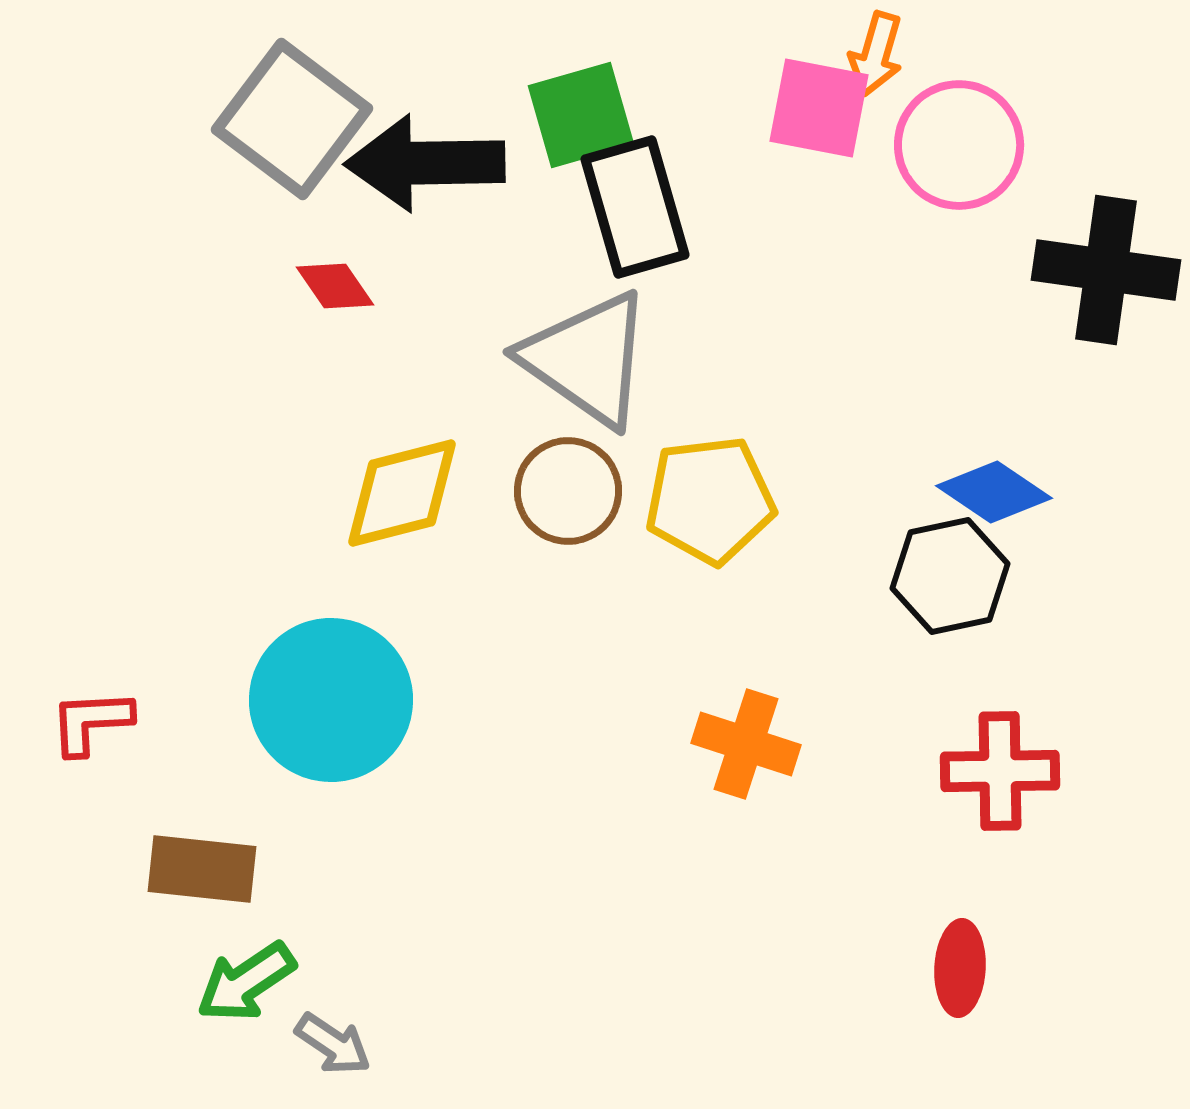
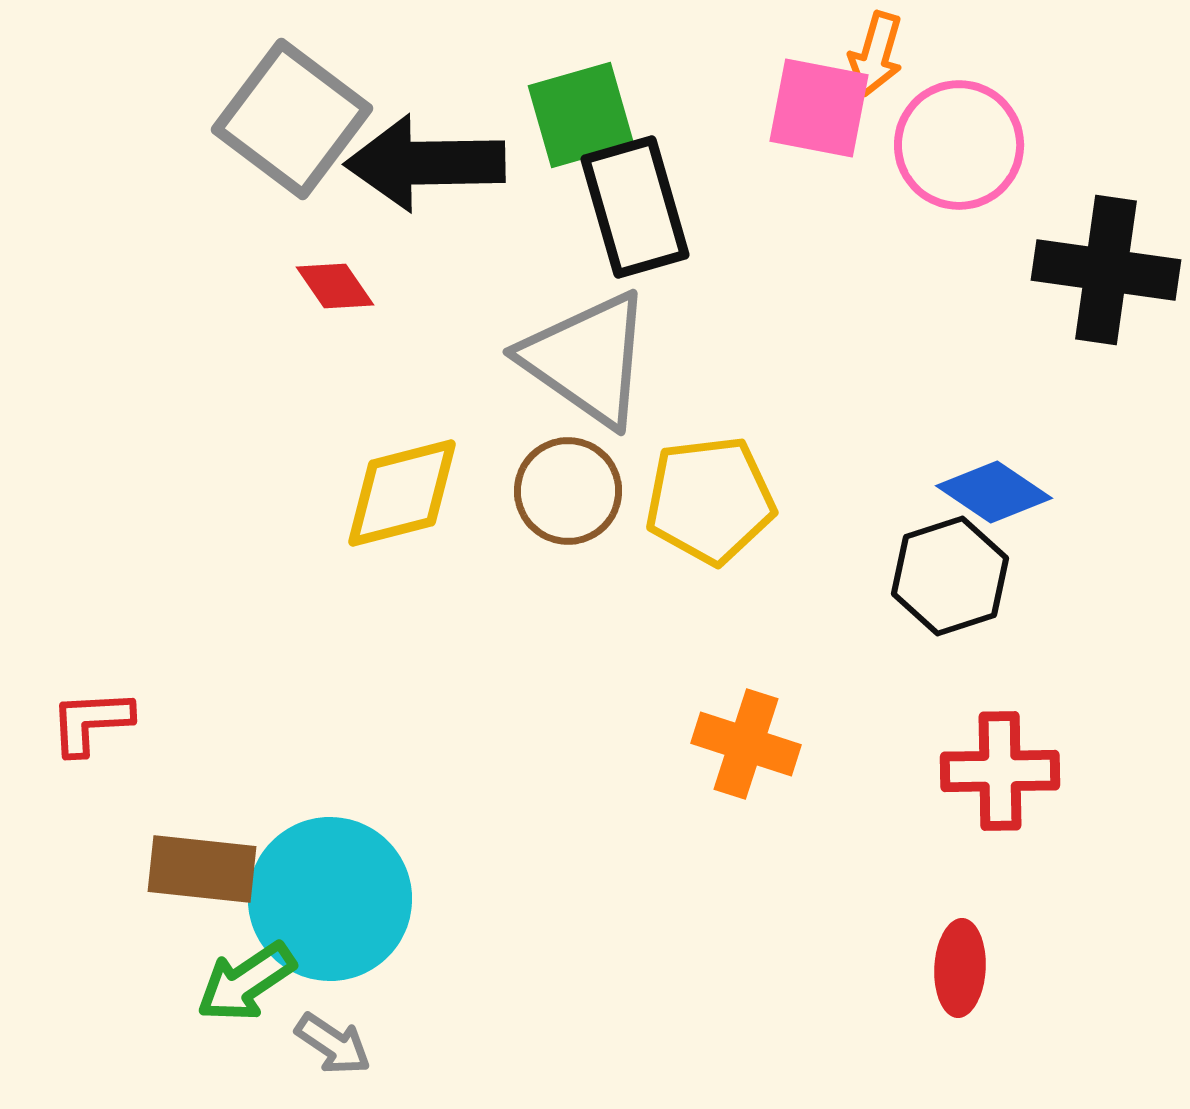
black hexagon: rotated 6 degrees counterclockwise
cyan circle: moved 1 px left, 199 px down
